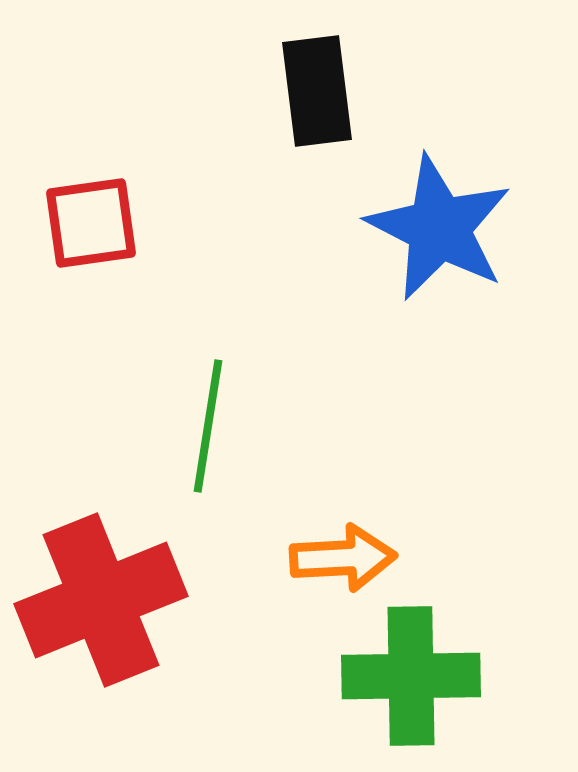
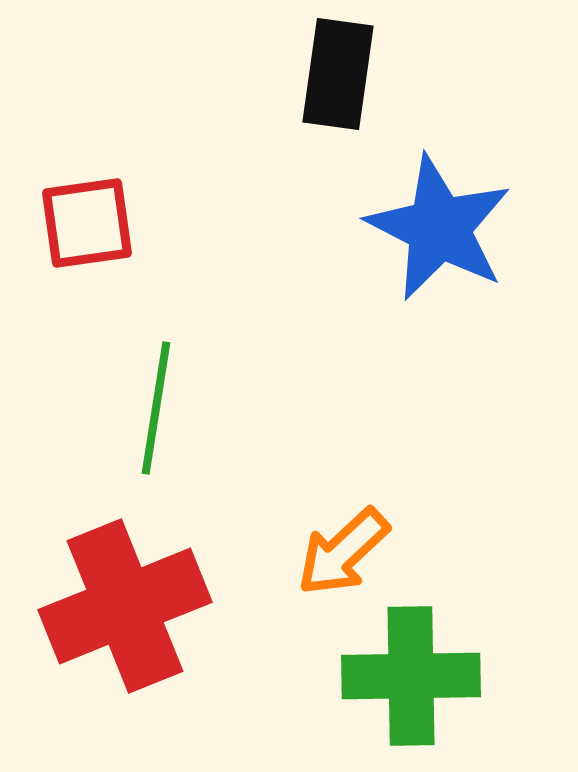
black rectangle: moved 21 px right, 17 px up; rotated 15 degrees clockwise
red square: moved 4 px left
green line: moved 52 px left, 18 px up
orange arrow: moved 6 px up; rotated 140 degrees clockwise
red cross: moved 24 px right, 6 px down
